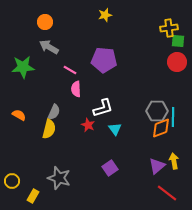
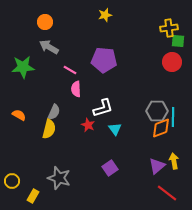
red circle: moved 5 px left
